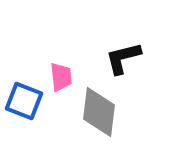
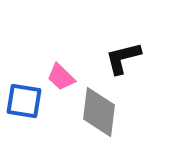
pink trapezoid: rotated 140 degrees clockwise
blue square: rotated 12 degrees counterclockwise
